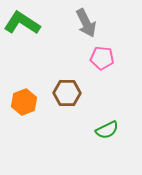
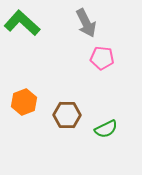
green L-shape: rotated 9 degrees clockwise
brown hexagon: moved 22 px down
green semicircle: moved 1 px left, 1 px up
